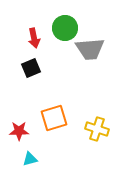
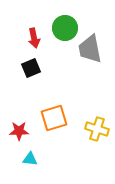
gray trapezoid: rotated 84 degrees clockwise
cyan triangle: rotated 21 degrees clockwise
